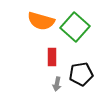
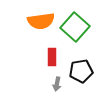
orange semicircle: rotated 24 degrees counterclockwise
black pentagon: moved 3 px up
